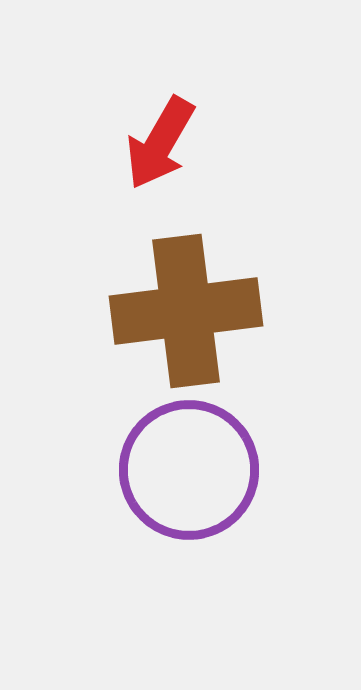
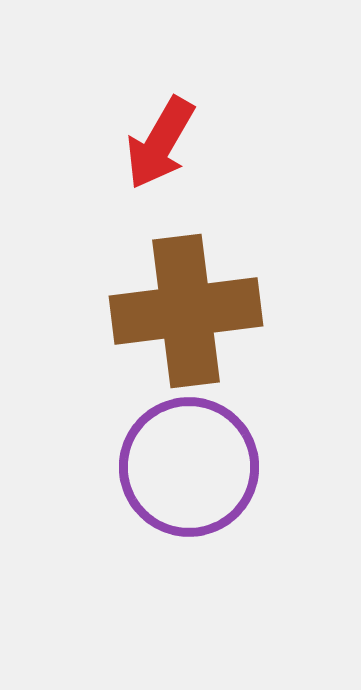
purple circle: moved 3 px up
